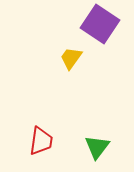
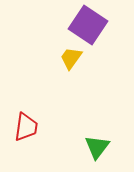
purple square: moved 12 px left, 1 px down
red trapezoid: moved 15 px left, 14 px up
